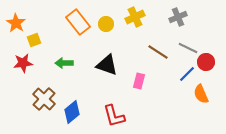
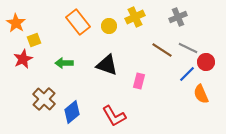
yellow circle: moved 3 px right, 2 px down
brown line: moved 4 px right, 2 px up
red star: moved 4 px up; rotated 18 degrees counterclockwise
red L-shape: rotated 15 degrees counterclockwise
